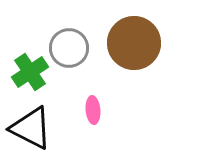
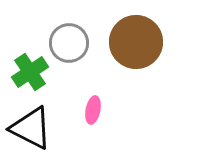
brown circle: moved 2 px right, 1 px up
gray circle: moved 5 px up
pink ellipse: rotated 16 degrees clockwise
